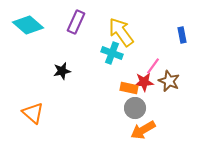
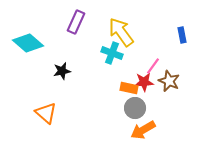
cyan diamond: moved 18 px down
orange triangle: moved 13 px right
